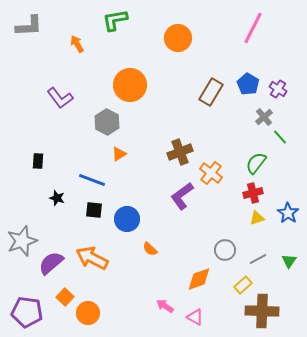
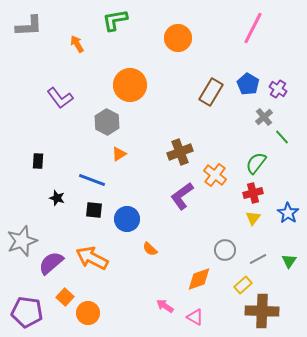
green line at (280, 137): moved 2 px right
orange cross at (211, 173): moved 4 px right, 2 px down
yellow triangle at (257, 218): moved 4 px left; rotated 35 degrees counterclockwise
